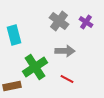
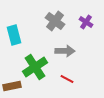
gray cross: moved 4 px left
